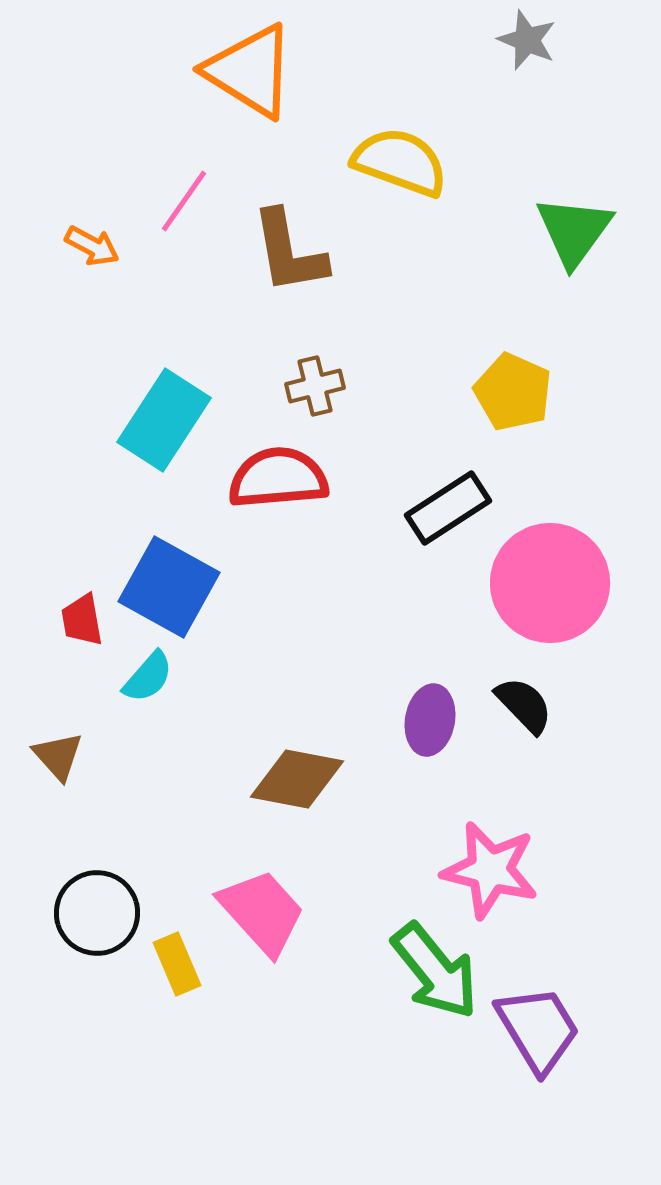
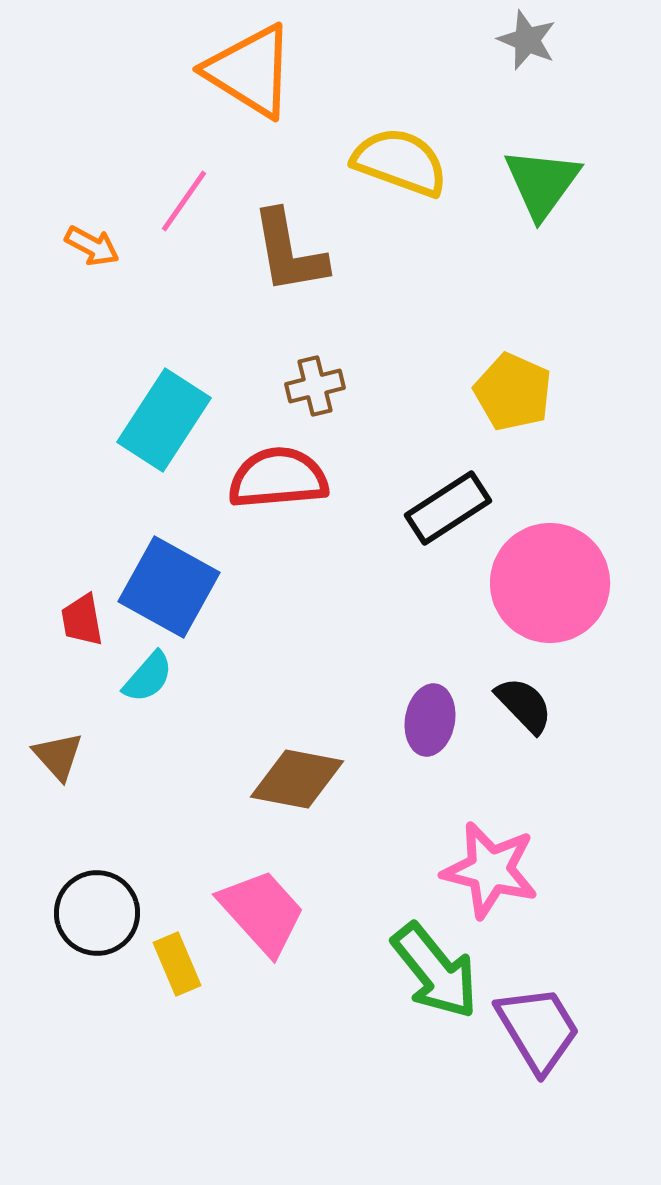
green triangle: moved 32 px left, 48 px up
